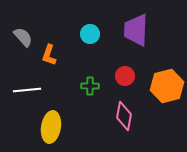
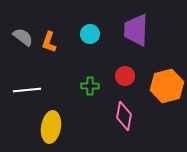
gray semicircle: rotated 10 degrees counterclockwise
orange L-shape: moved 13 px up
